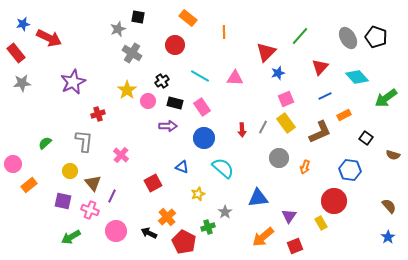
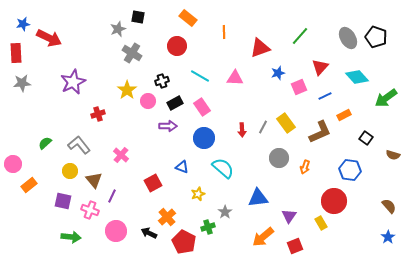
red circle at (175, 45): moved 2 px right, 1 px down
red triangle at (266, 52): moved 6 px left, 4 px up; rotated 25 degrees clockwise
red rectangle at (16, 53): rotated 36 degrees clockwise
black cross at (162, 81): rotated 16 degrees clockwise
pink square at (286, 99): moved 13 px right, 12 px up
black rectangle at (175, 103): rotated 42 degrees counterclockwise
gray L-shape at (84, 141): moved 5 px left, 4 px down; rotated 45 degrees counterclockwise
brown triangle at (93, 183): moved 1 px right, 3 px up
green arrow at (71, 237): rotated 144 degrees counterclockwise
